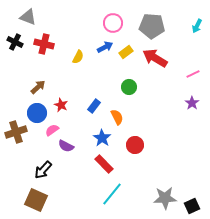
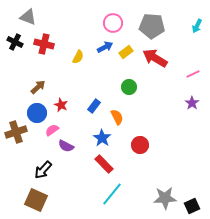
red circle: moved 5 px right
